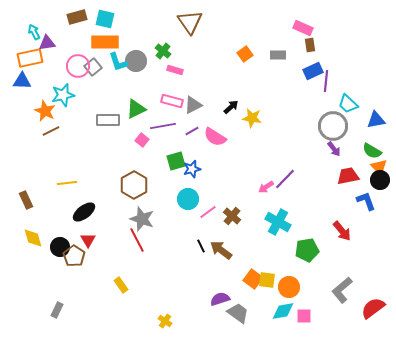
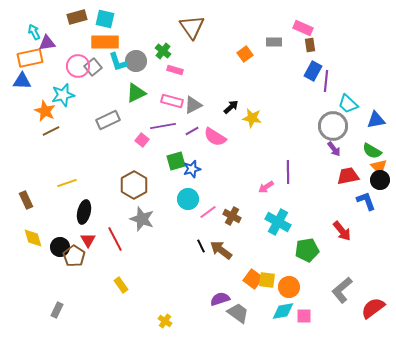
brown triangle at (190, 22): moved 2 px right, 5 px down
gray rectangle at (278, 55): moved 4 px left, 13 px up
blue rectangle at (313, 71): rotated 36 degrees counterclockwise
green triangle at (136, 109): moved 16 px up
gray rectangle at (108, 120): rotated 25 degrees counterclockwise
purple line at (285, 179): moved 3 px right, 7 px up; rotated 45 degrees counterclockwise
yellow line at (67, 183): rotated 12 degrees counterclockwise
black ellipse at (84, 212): rotated 40 degrees counterclockwise
brown cross at (232, 216): rotated 12 degrees counterclockwise
red line at (137, 240): moved 22 px left, 1 px up
